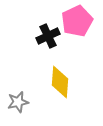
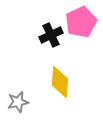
pink pentagon: moved 4 px right, 1 px down
black cross: moved 3 px right, 1 px up
